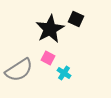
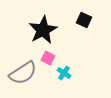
black square: moved 8 px right, 1 px down
black star: moved 7 px left, 1 px down
gray semicircle: moved 4 px right, 3 px down
